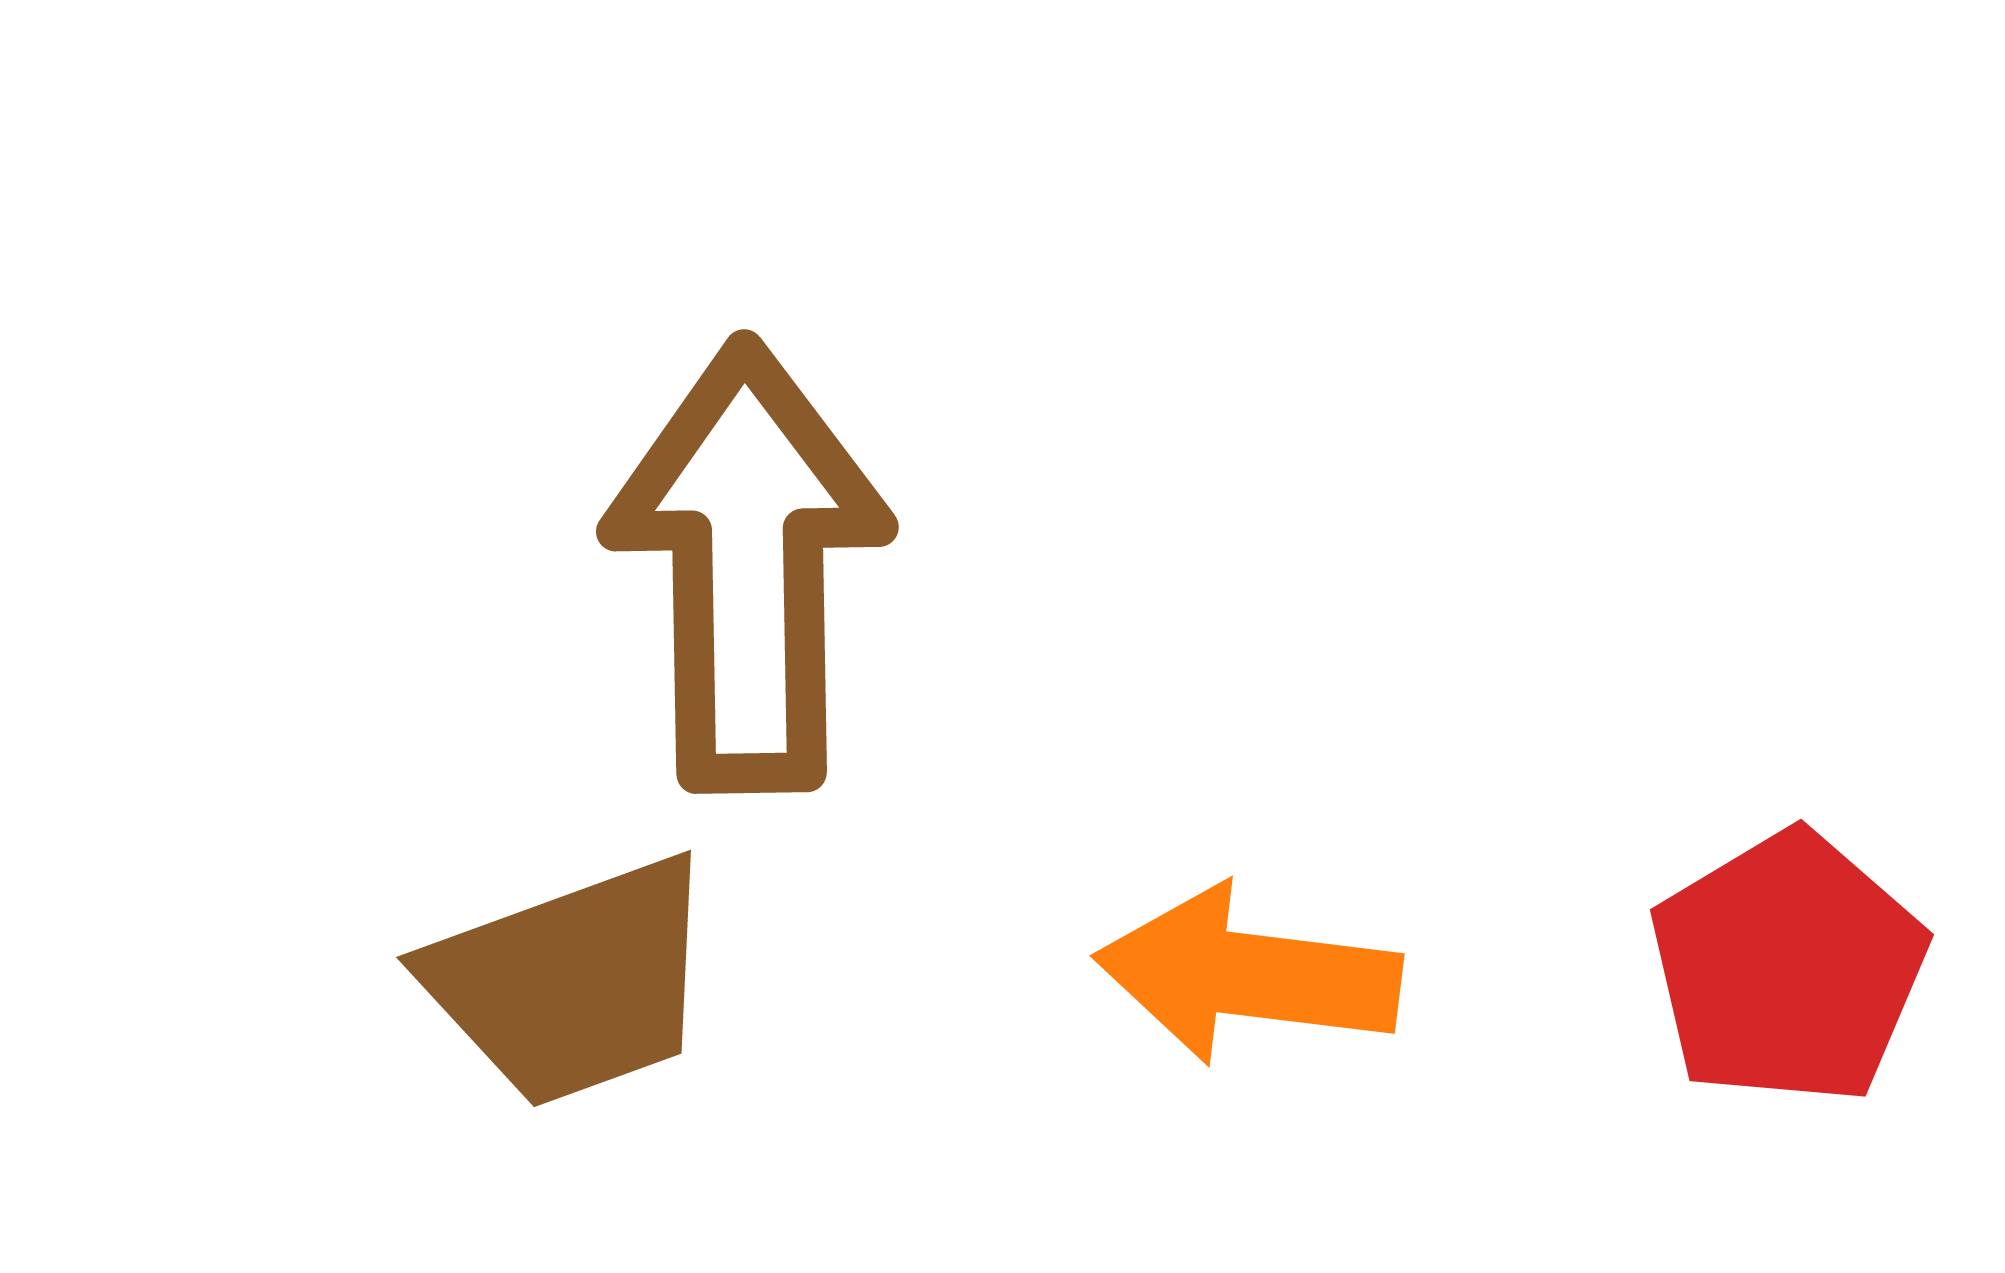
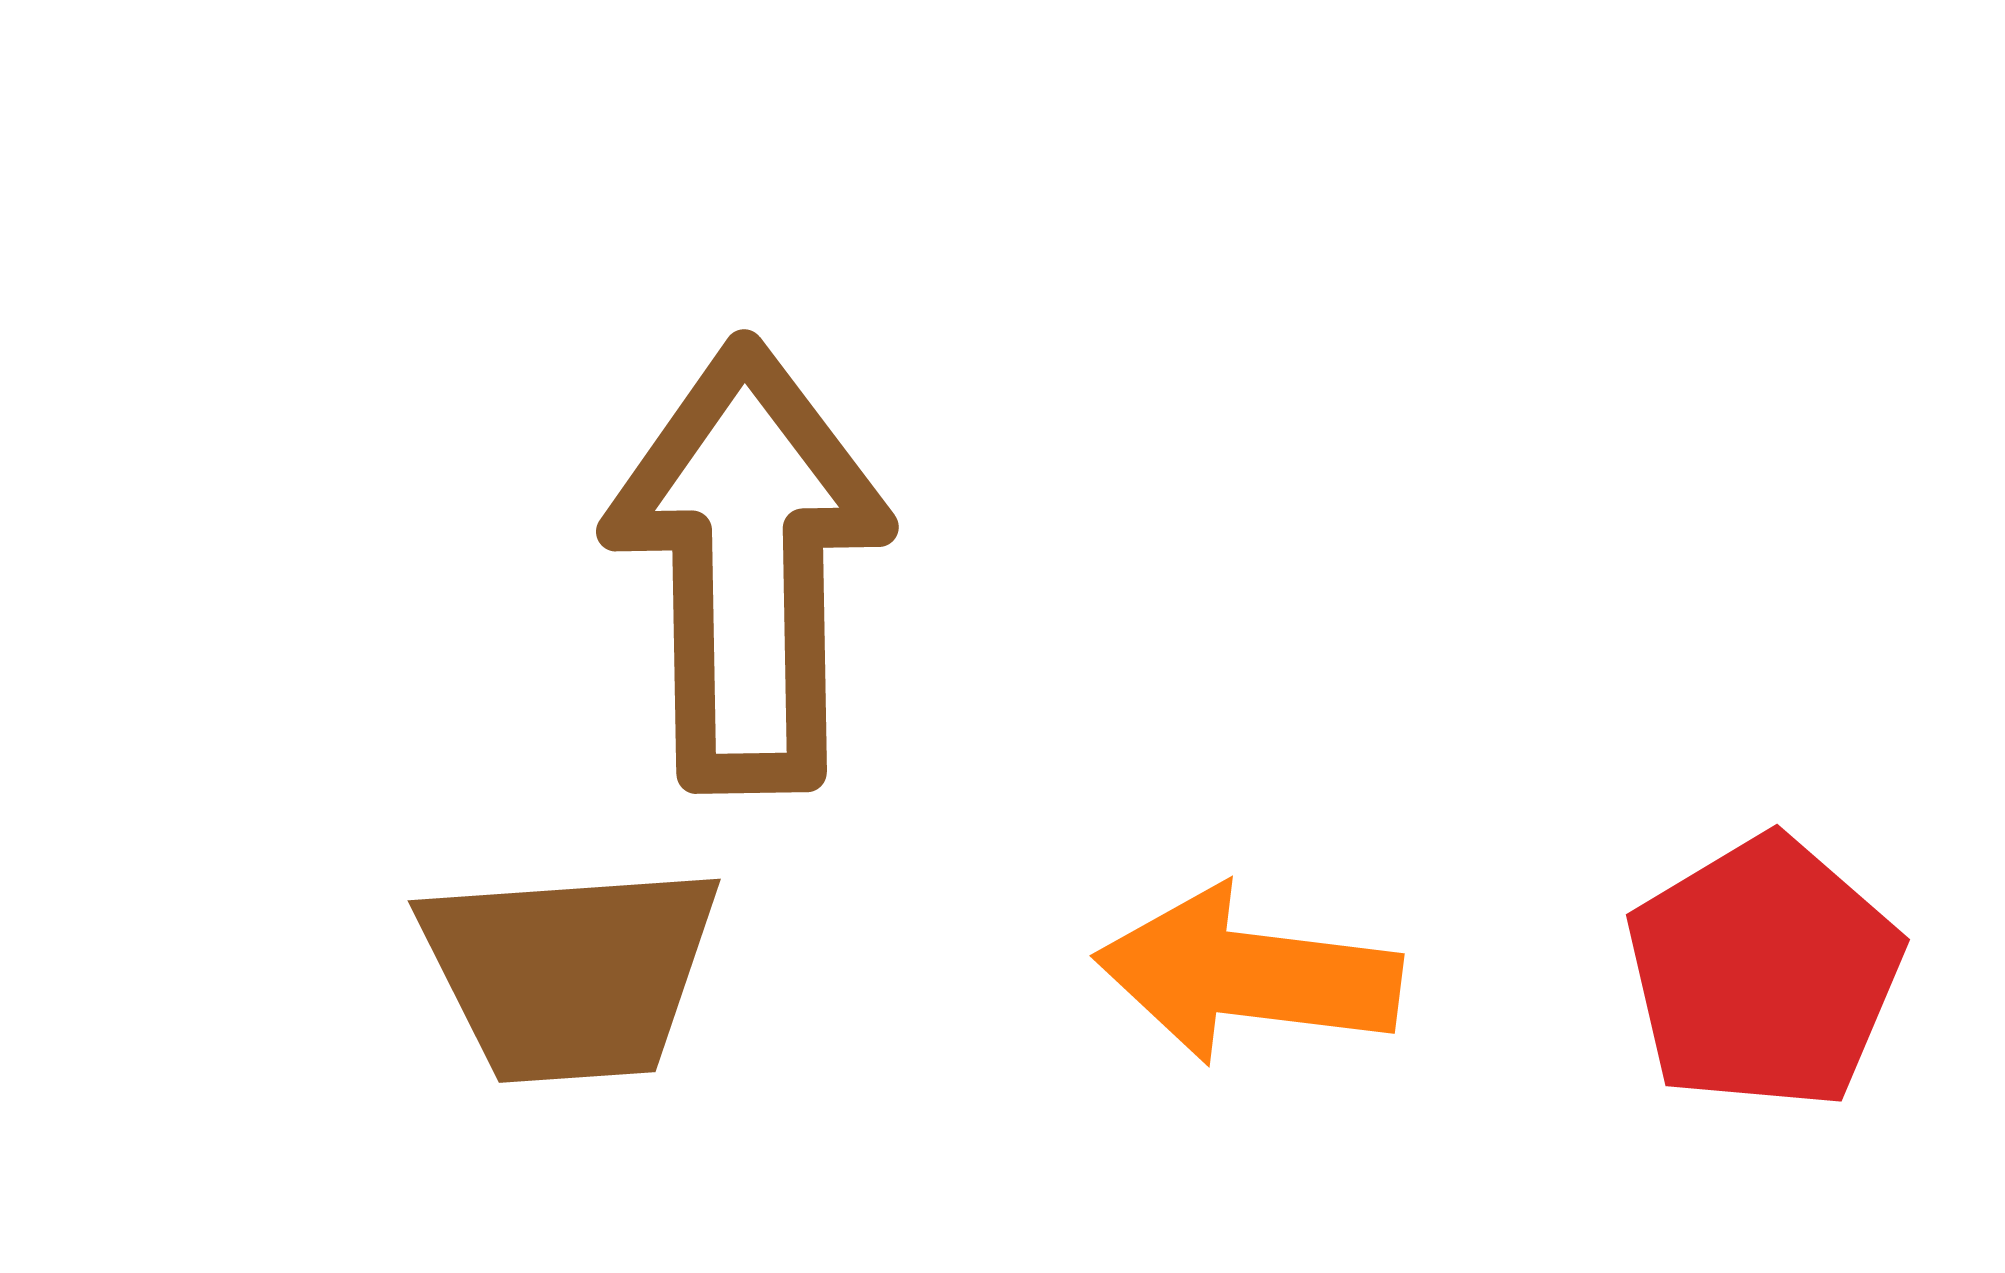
red pentagon: moved 24 px left, 5 px down
brown trapezoid: moved 2 px left, 9 px up; rotated 16 degrees clockwise
